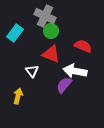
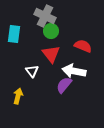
cyan rectangle: moved 1 px left, 1 px down; rotated 30 degrees counterclockwise
red triangle: rotated 30 degrees clockwise
white arrow: moved 1 px left
